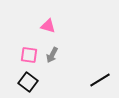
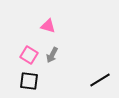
pink square: rotated 24 degrees clockwise
black square: moved 1 px right, 1 px up; rotated 30 degrees counterclockwise
